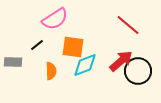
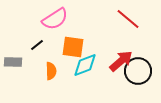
red line: moved 6 px up
